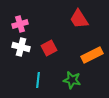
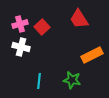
red square: moved 7 px left, 21 px up; rotated 14 degrees counterclockwise
cyan line: moved 1 px right, 1 px down
